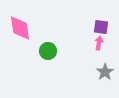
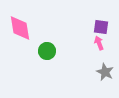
pink arrow: rotated 32 degrees counterclockwise
green circle: moved 1 px left
gray star: rotated 12 degrees counterclockwise
